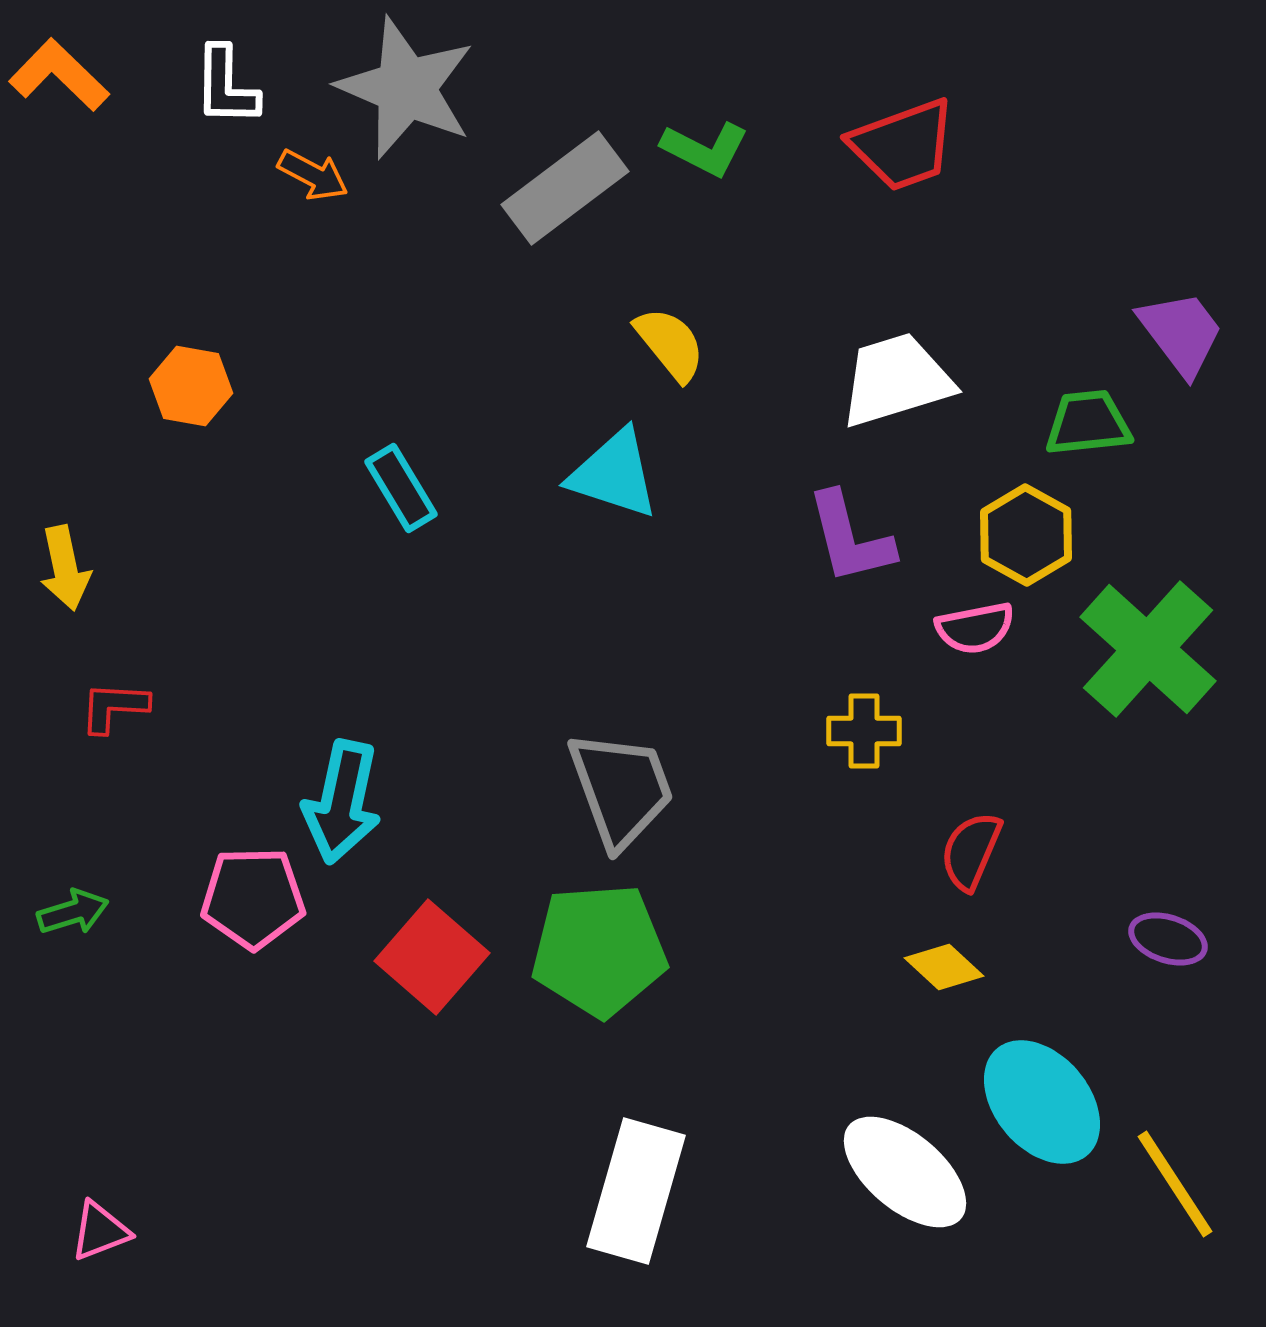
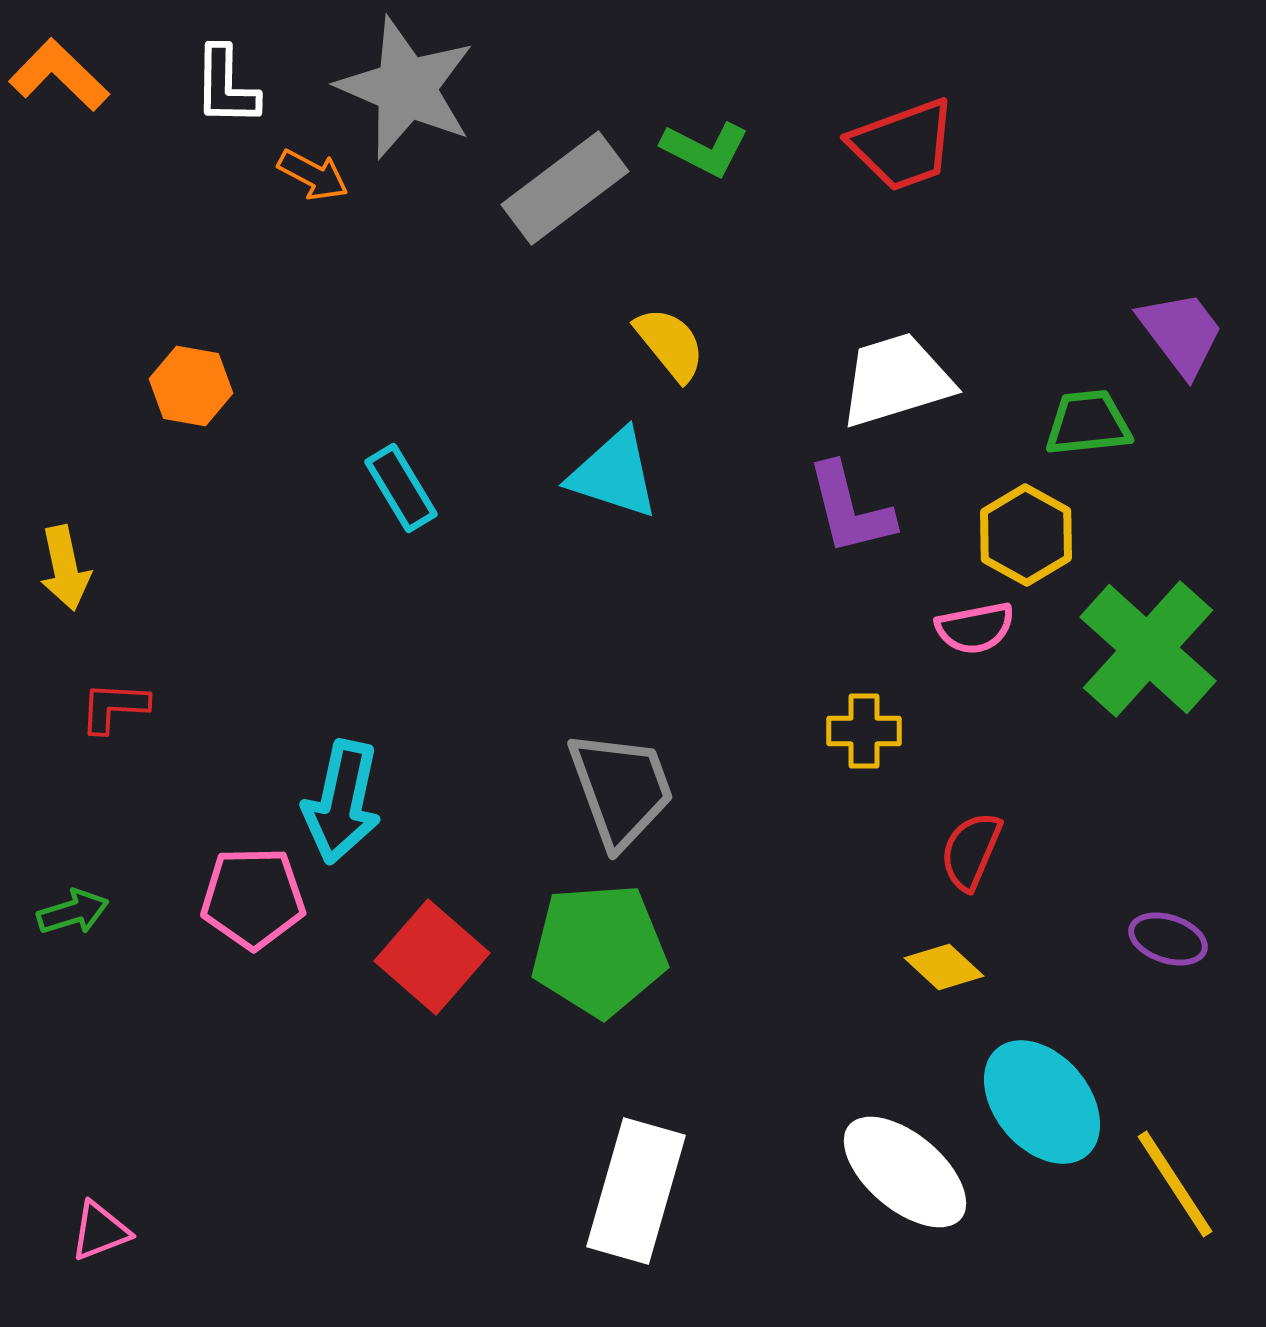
purple L-shape: moved 29 px up
